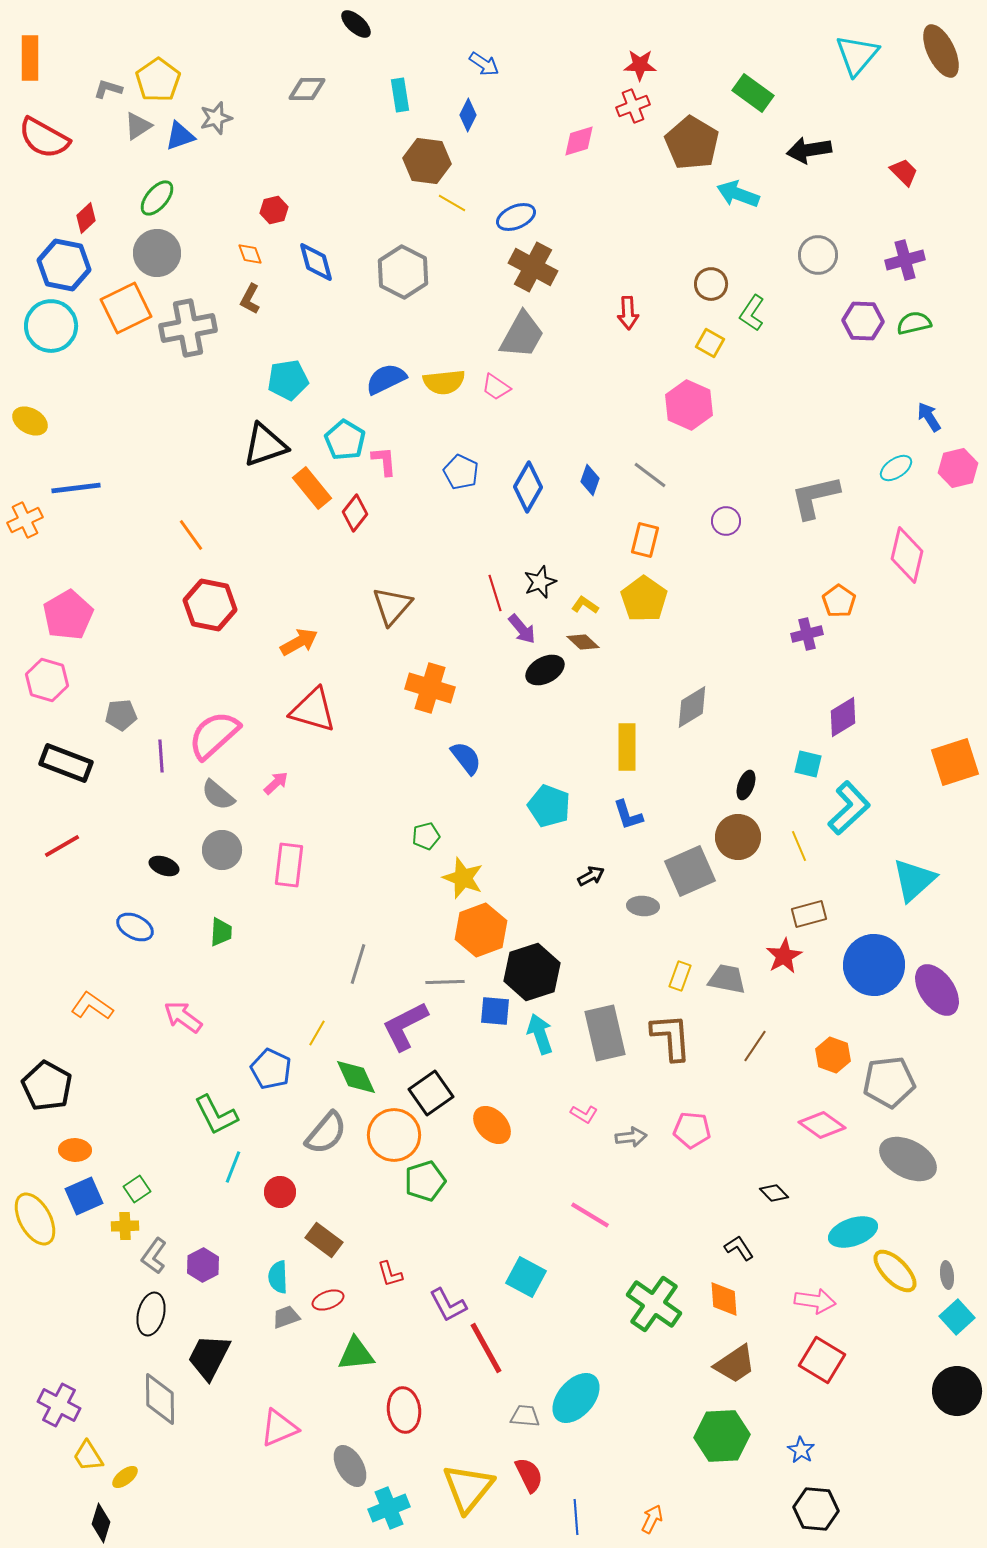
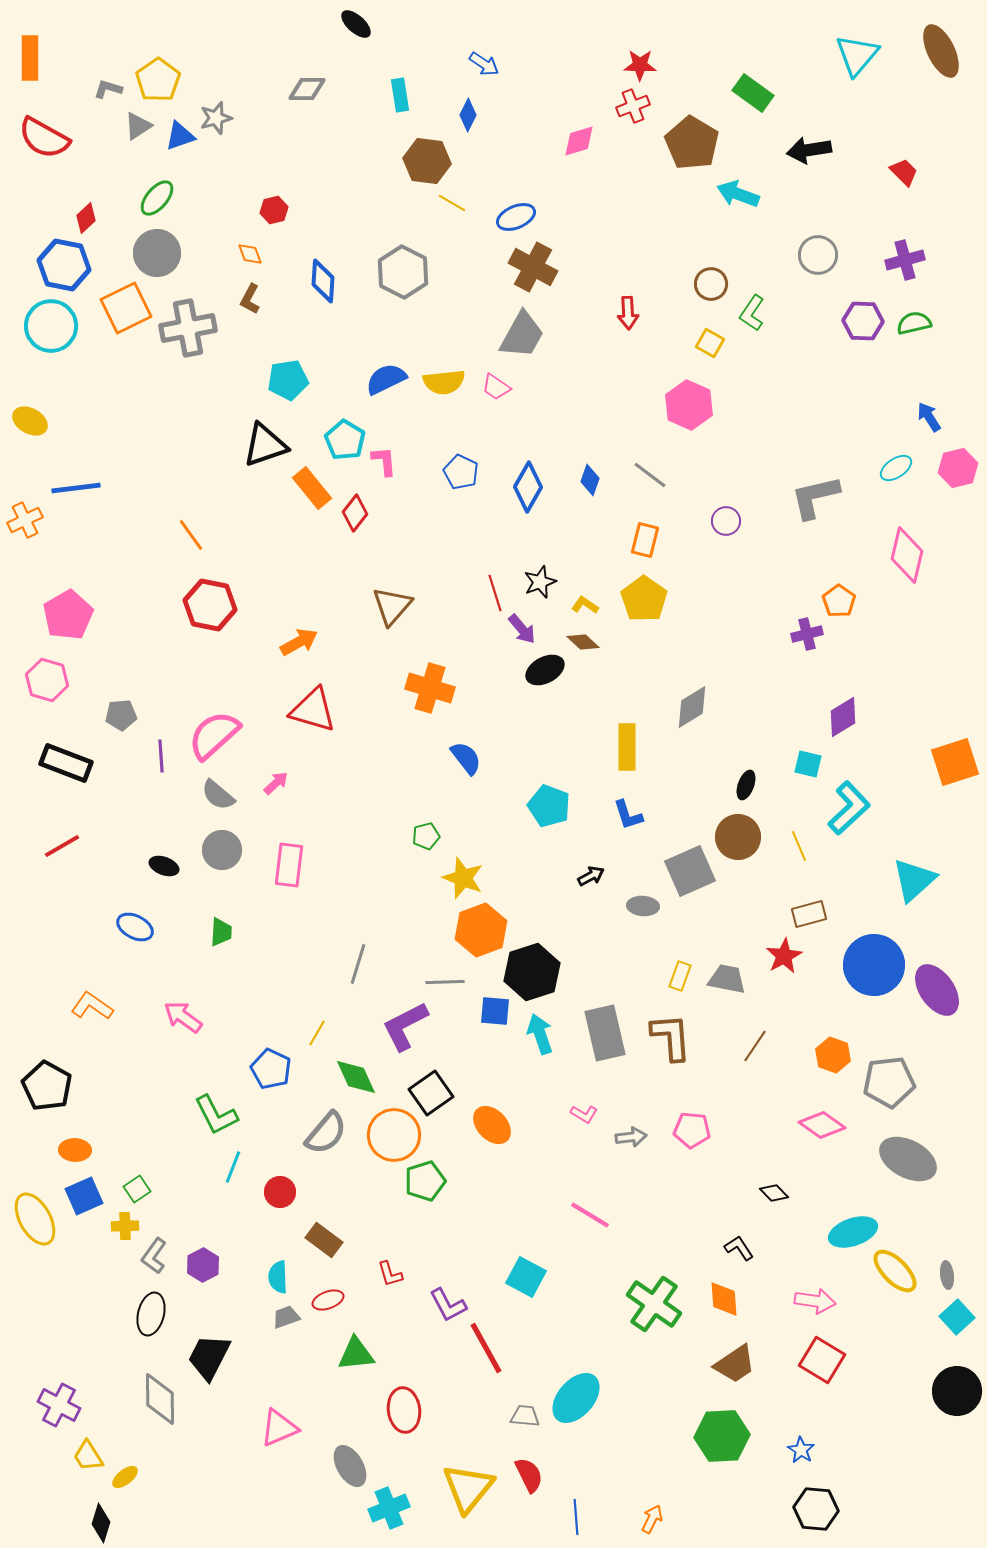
blue diamond at (316, 262): moved 7 px right, 19 px down; rotated 18 degrees clockwise
